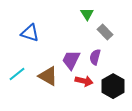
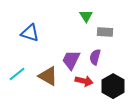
green triangle: moved 1 px left, 2 px down
gray rectangle: rotated 42 degrees counterclockwise
